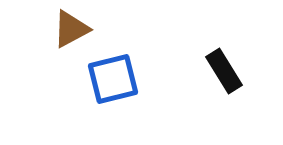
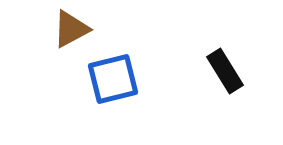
black rectangle: moved 1 px right
